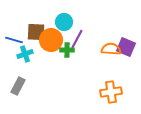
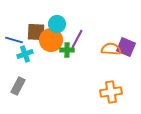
cyan circle: moved 7 px left, 2 px down
